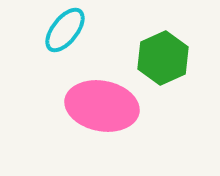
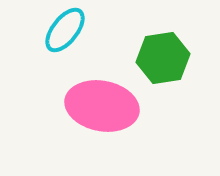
green hexagon: rotated 15 degrees clockwise
